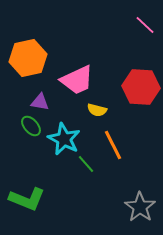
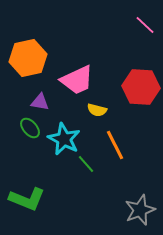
green ellipse: moved 1 px left, 2 px down
orange line: moved 2 px right
gray star: moved 3 px down; rotated 16 degrees clockwise
